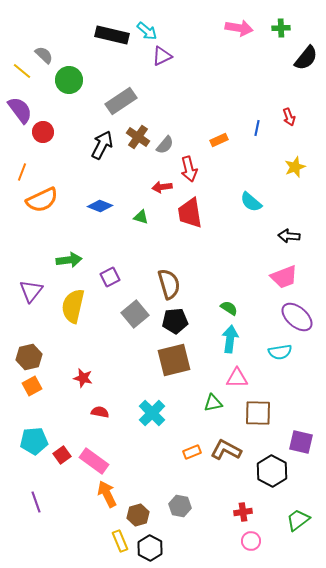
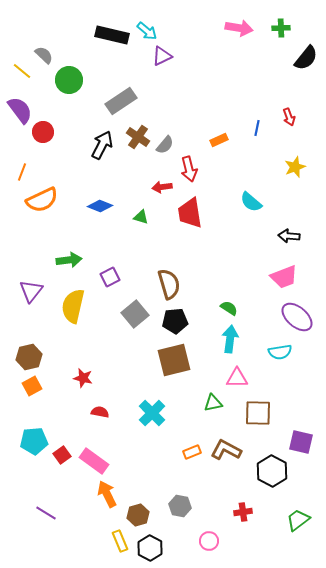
purple line at (36, 502): moved 10 px right, 11 px down; rotated 40 degrees counterclockwise
pink circle at (251, 541): moved 42 px left
